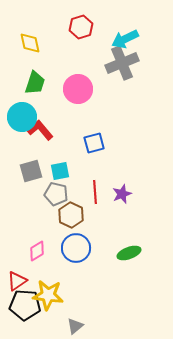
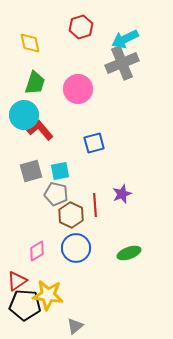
cyan circle: moved 2 px right, 2 px up
red line: moved 13 px down
